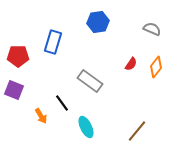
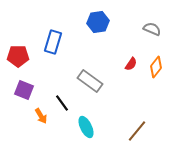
purple square: moved 10 px right
